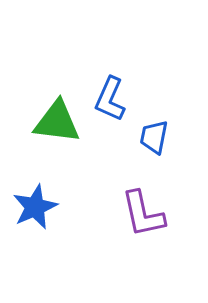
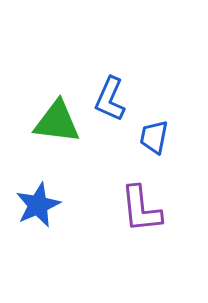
blue star: moved 3 px right, 2 px up
purple L-shape: moved 2 px left, 5 px up; rotated 6 degrees clockwise
